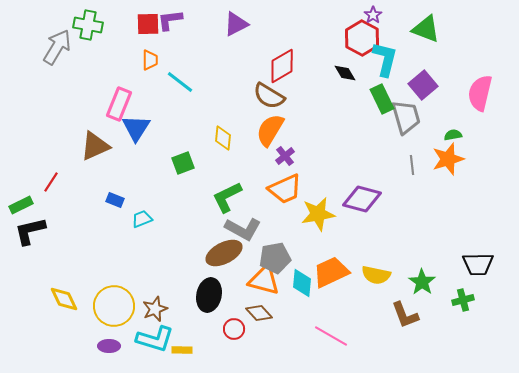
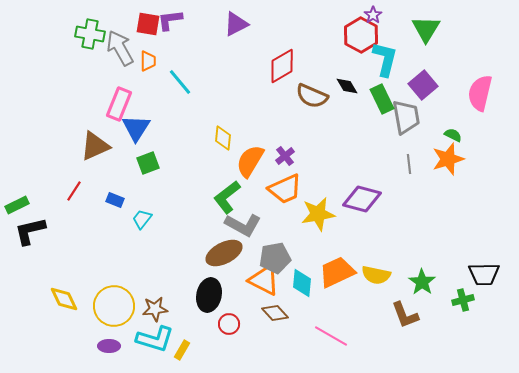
red square at (148, 24): rotated 10 degrees clockwise
green cross at (88, 25): moved 2 px right, 9 px down
green triangle at (426, 29): rotated 40 degrees clockwise
red hexagon at (362, 38): moved 1 px left, 3 px up
gray arrow at (57, 47): moved 63 px right, 1 px down; rotated 60 degrees counterclockwise
orange trapezoid at (150, 60): moved 2 px left, 1 px down
black diamond at (345, 73): moved 2 px right, 13 px down
cyan line at (180, 82): rotated 12 degrees clockwise
brown semicircle at (269, 96): moved 43 px right; rotated 8 degrees counterclockwise
gray trapezoid at (406, 117): rotated 6 degrees clockwise
orange semicircle at (270, 130): moved 20 px left, 31 px down
green semicircle at (453, 135): rotated 36 degrees clockwise
green square at (183, 163): moved 35 px left
gray line at (412, 165): moved 3 px left, 1 px up
red line at (51, 182): moved 23 px right, 9 px down
green L-shape at (227, 197): rotated 12 degrees counterclockwise
green rectangle at (21, 205): moved 4 px left
cyan trapezoid at (142, 219): rotated 30 degrees counterclockwise
gray L-shape at (243, 229): moved 4 px up
black trapezoid at (478, 264): moved 6 px right, 10 px down
orange trapezoid at (331, 272): moved 6 px right
orange triangle at (264, 280): rotated 12 degrees clockwise
brown star at (155, 309): rotated 15 degrees clockwise
brown diamond at (259, 313): moved 16 px right
red circle at (234, 329): moved 5 px left, 5 px up
yellow rectangle at (182, 350): rotated 60 degrees counterclockwise
